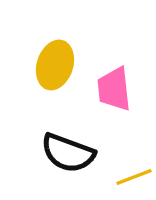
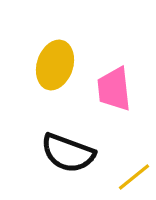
yellow line: rotated 18 degrees counterclockwise
